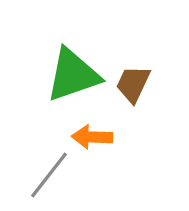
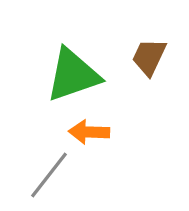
brown trapezoid: moved 16 px right, 27 px up
orange arrow: moved 3 px left, 5 px up
